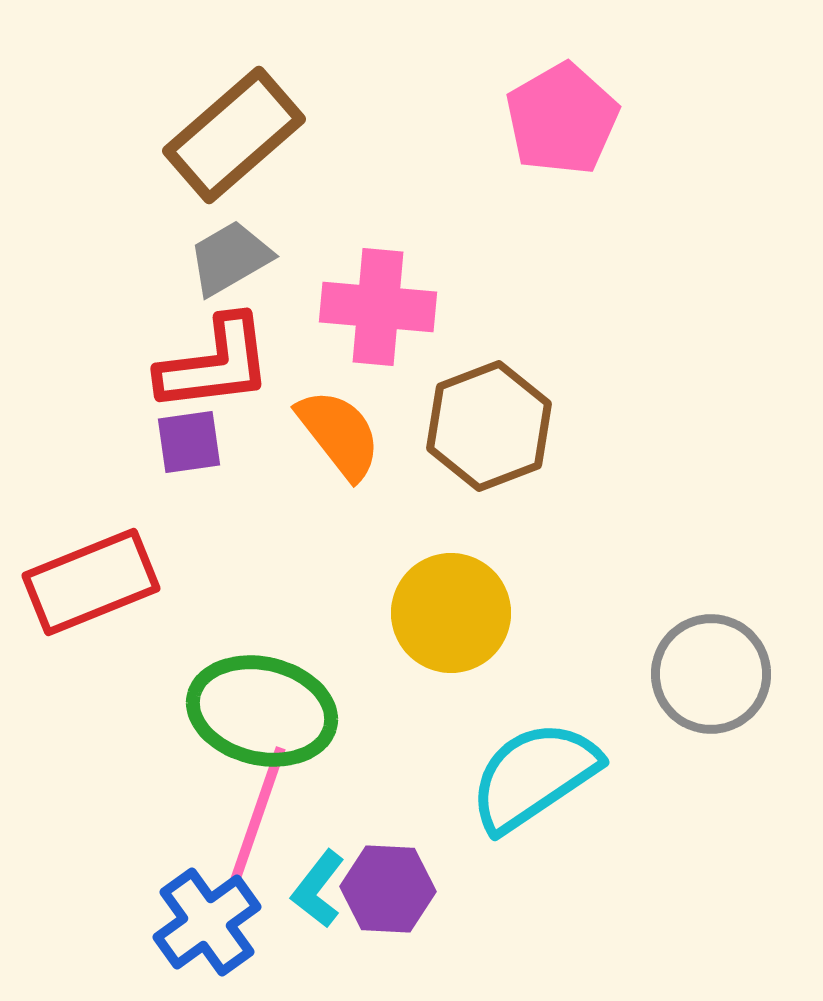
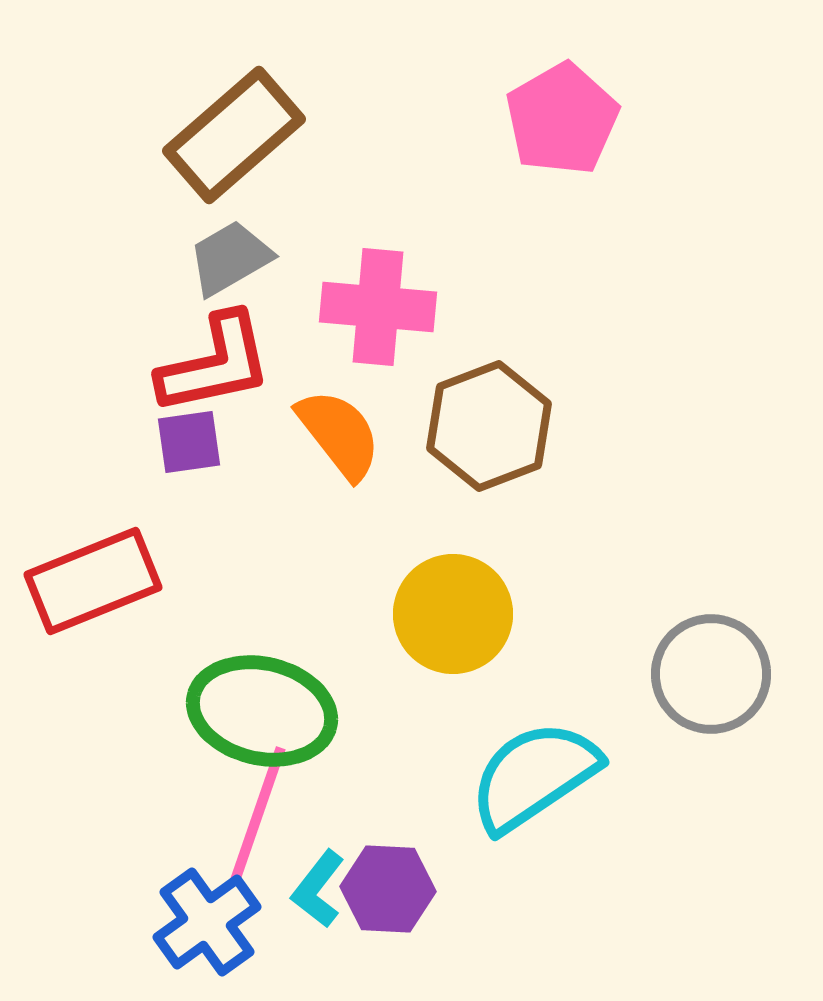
red L-shape: rotated 5 degrees counterclockwise
red rectangle: moved 2 px right, 1 px up
yellow circle: moved 2 px right, 1 px down
